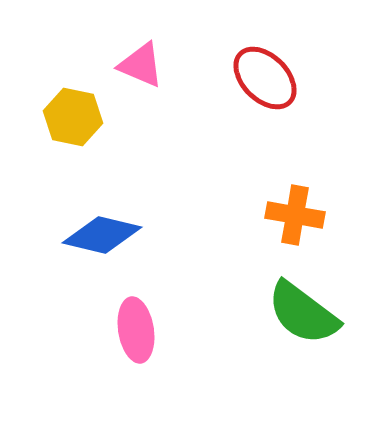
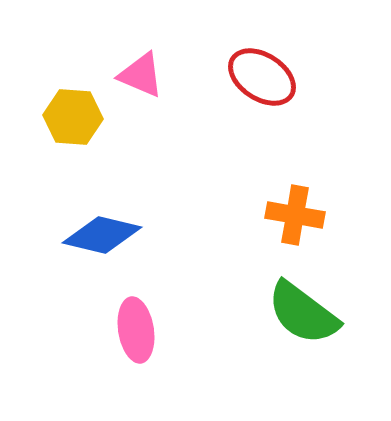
pink triangle: moved 10 px down
red ellipse: moved 3 px left, 1 px up; rotated 12 degrees counterclockwise
yellow hexagon: rotated 8 degrees counterclockwise
